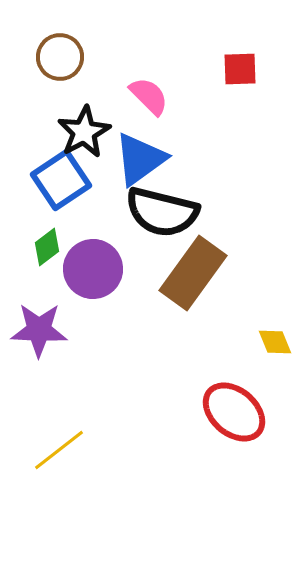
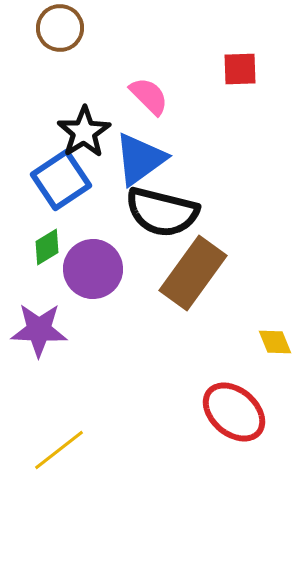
brown circle: moved 29 px up
black star: rotated 4 degrees counterclockwise
green diamond: rotated 6 degrees clockwise
